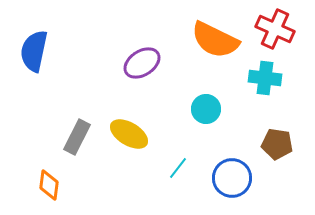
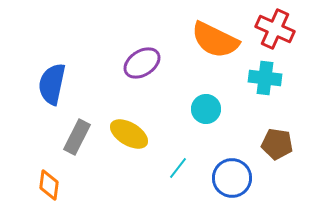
blue semicircle: moved 18 px right, 33 px down
